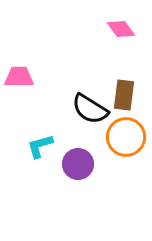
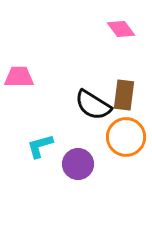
black semicircle: moved 3 px right, 4 px up
